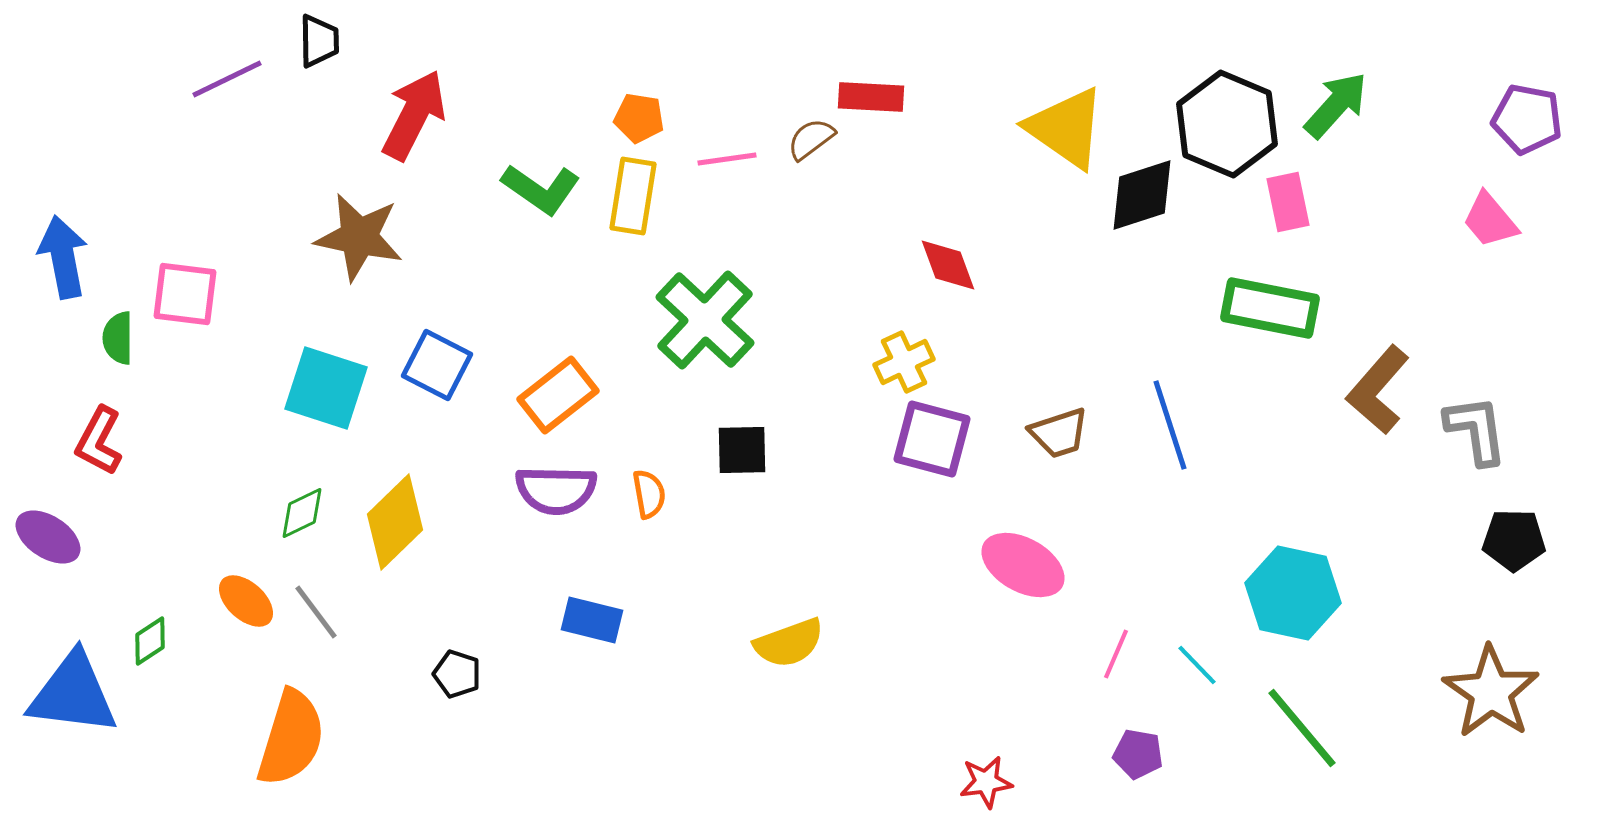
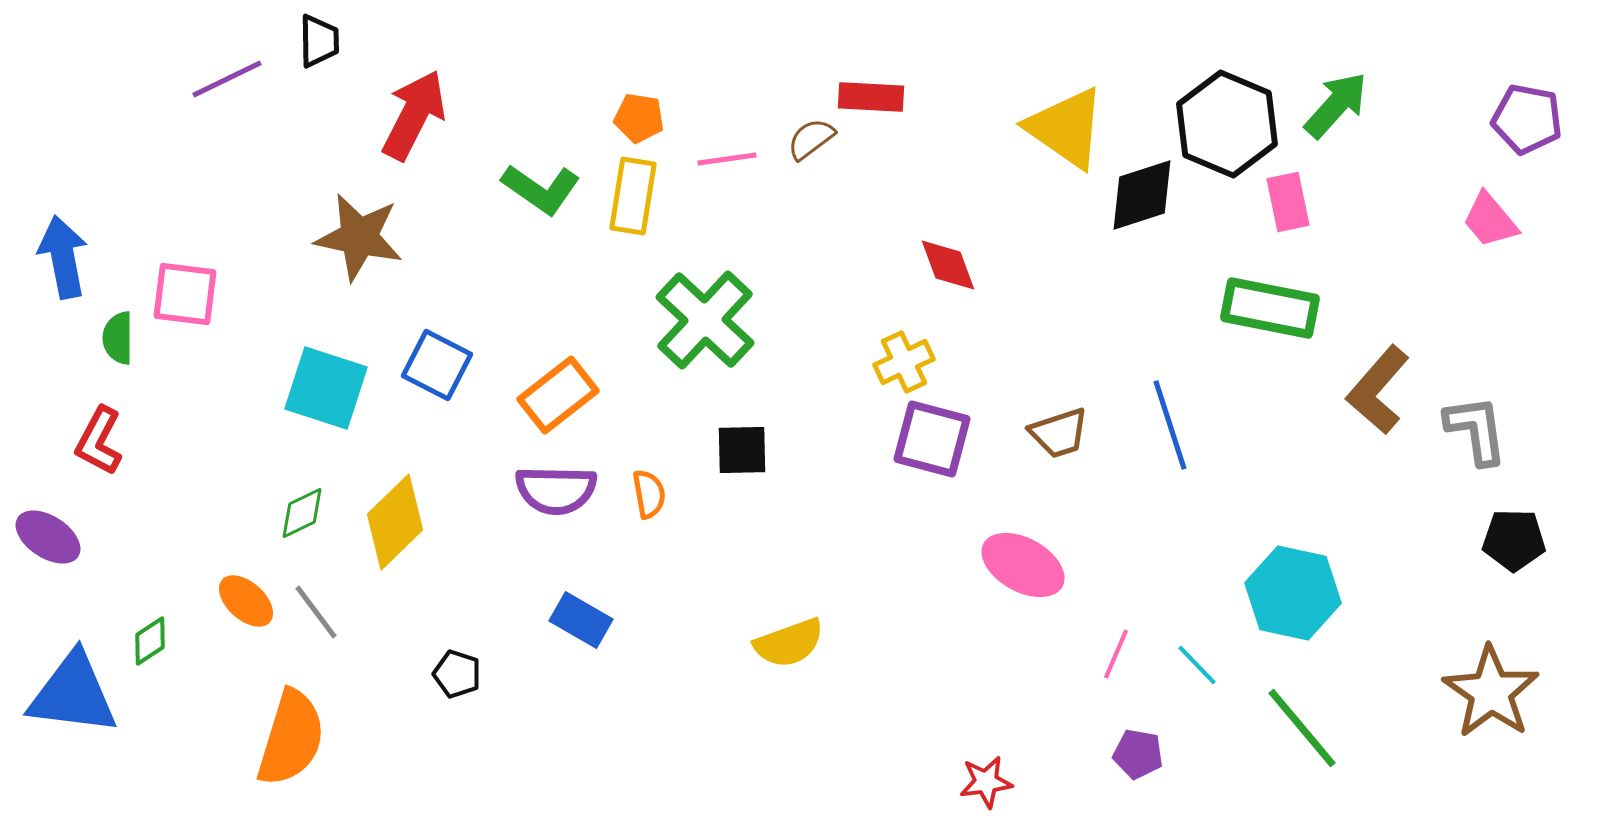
blue rectangle at (592, 620): moved 11 px left; rotated 16 degrees clockwise
